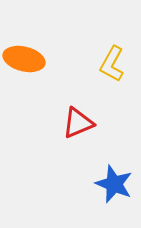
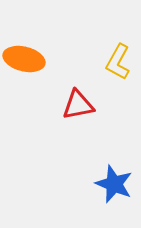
yellow L-shape: moved 6 px right, 2 px up
red triangle: moved 18 px up; rotated 12 degrees clockwise
